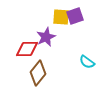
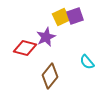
yellow square: rotated 30 degrees counterclockwise
red diamond: moved 2 px left, 1 px up; rotated 15 degrees clockwise
cyan semicircle: rotated 14 degrees clockwise
brown diamond: moved 12 px right, 3 px down
